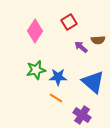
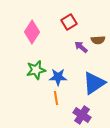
pink diamond: moved 3 px left, 1 px down
blue triangle: moved 1 px right, 1 px down; rotated 45 degrees clockwise
orange line: rotated 48 degrees clockwise
